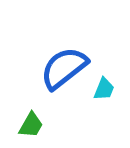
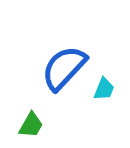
blue semicircle: rotated 9 degrees counterclockwise
